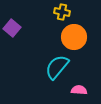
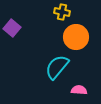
orange circle: moved 2 px right
